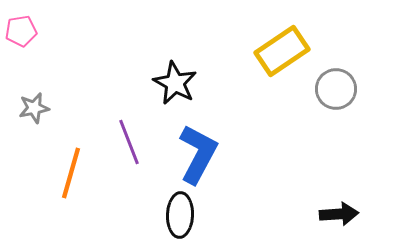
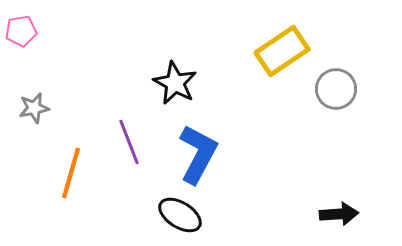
black ellipse: rotated 60 degrees counterclockwise
